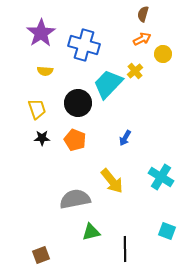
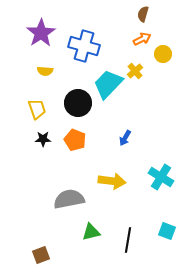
blue cross: moved 1 px down
black star: moved 1 px right, 1 px down
yellow arrow: rotated 44 degrees counterclockwise
gray semicircle: moved 6 px left
black line: moved 3 px right, 9 px up; rotated 10 degrees clockwise
